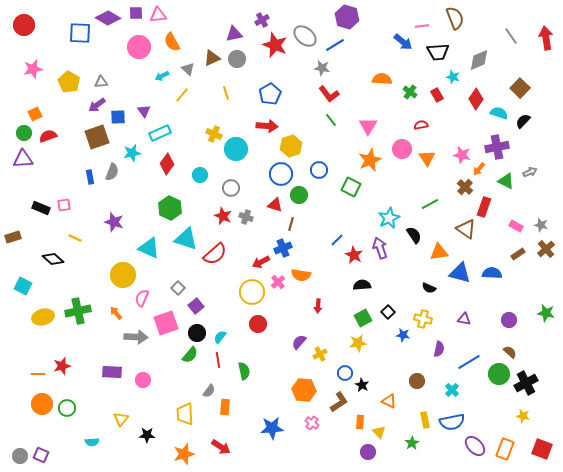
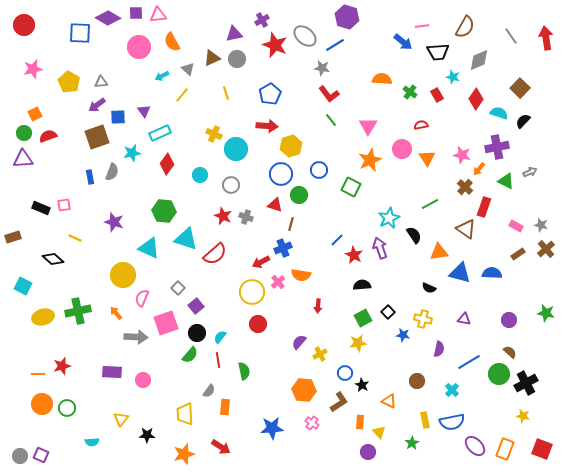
brown semicircle at (455, 18): moved 10 px right, 9 px down; rotated 50 degrees clockwise
gray circle at (231, 188): moved 3 px up
green hexagon at (170, 208): moved 6 px left, 3 px down; rotated 20 degrees counterclockwise
